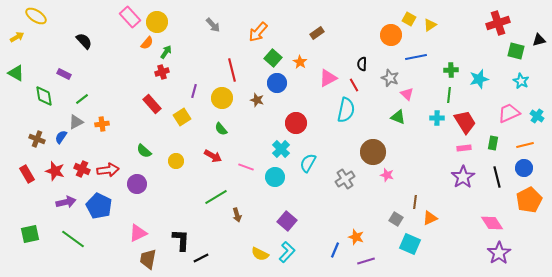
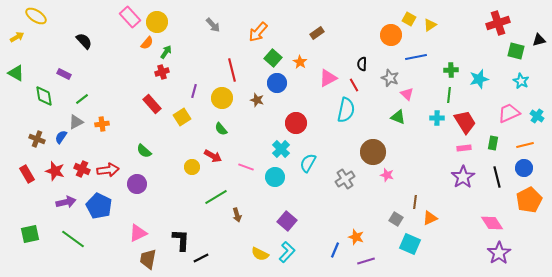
yellow circle at (176, 161): moved 16 px right, 6 px down
